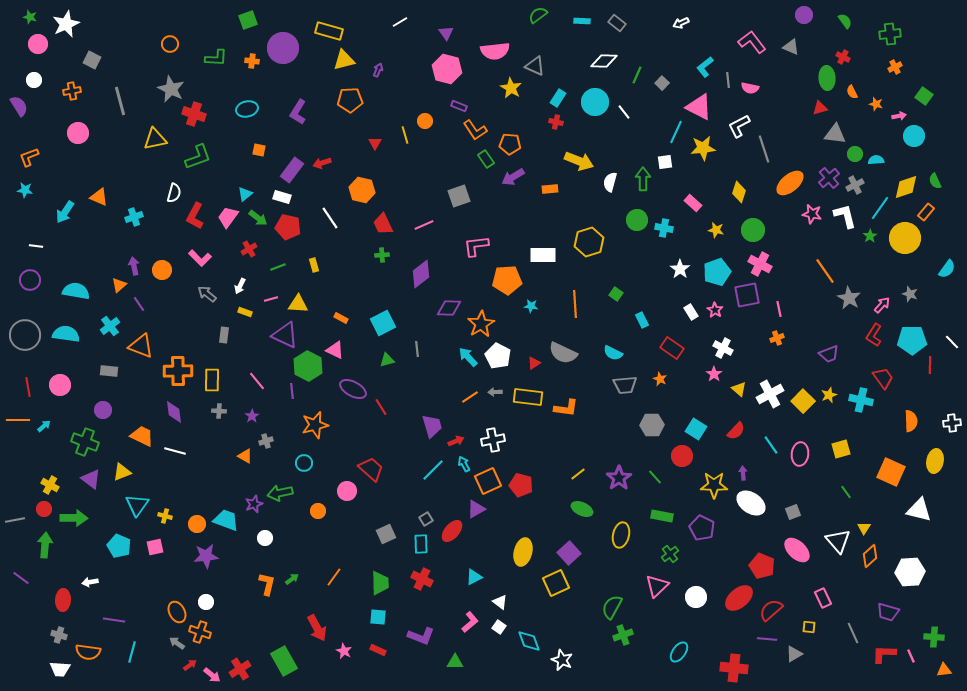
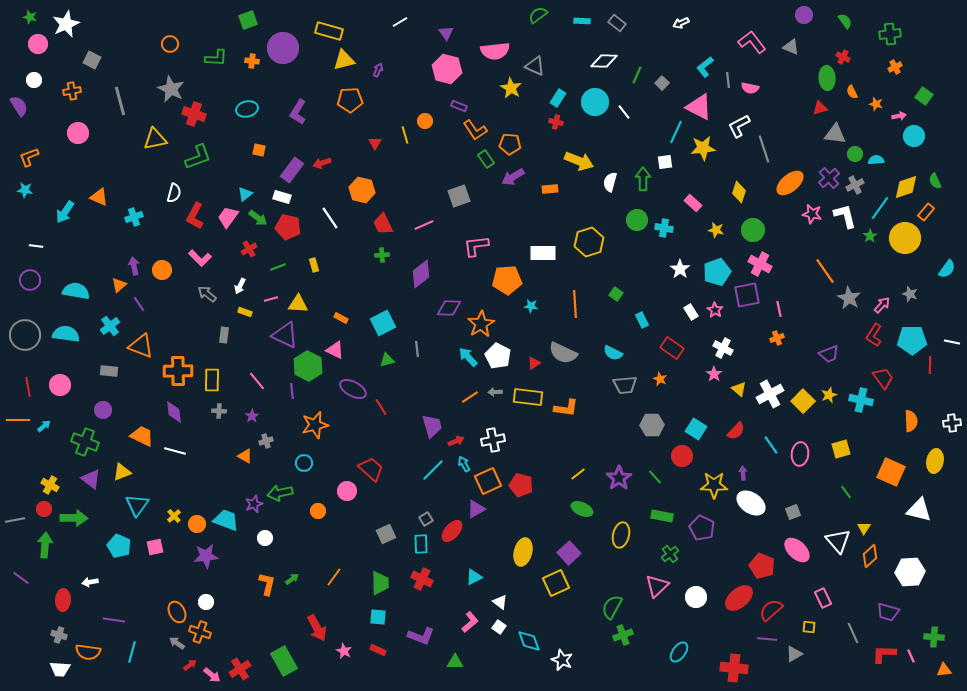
white rectangle at (543, 255): moved 2 px up
white line at (952, 342): rotated 35 degrees counterclockwise
yellow cross at (165, 516): moved 9 px right; rotated 32 degrees clockwise
